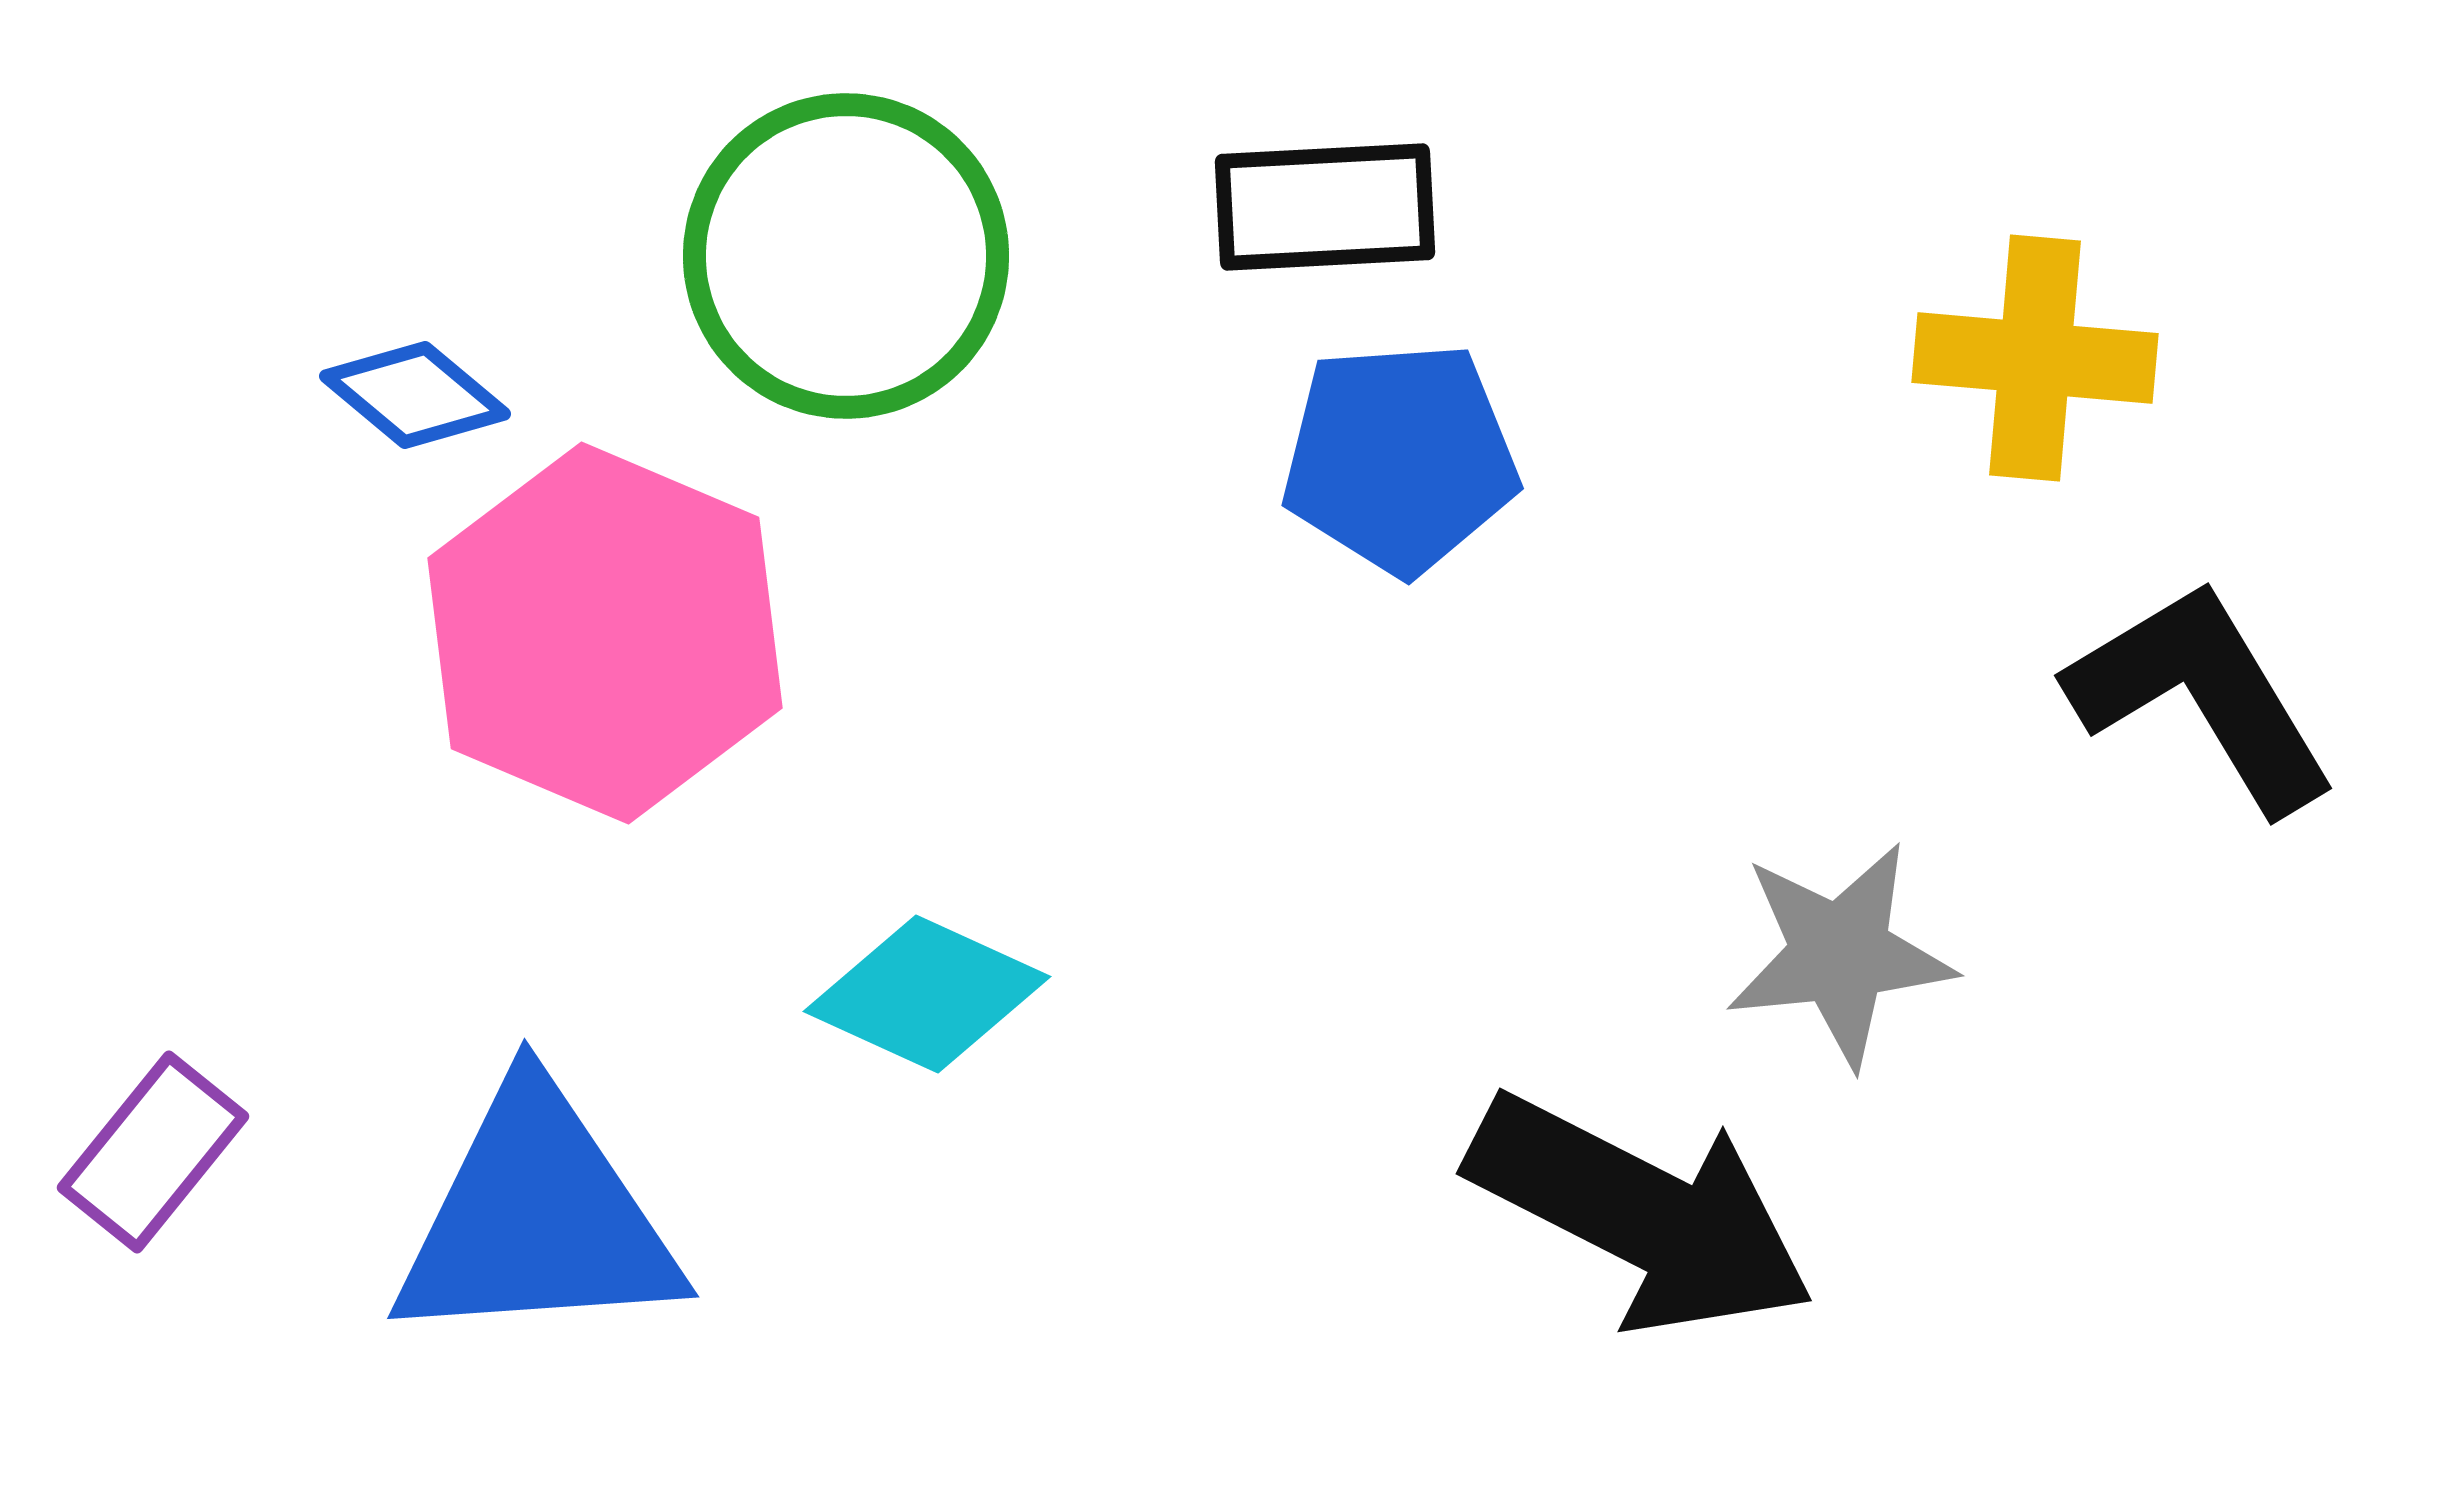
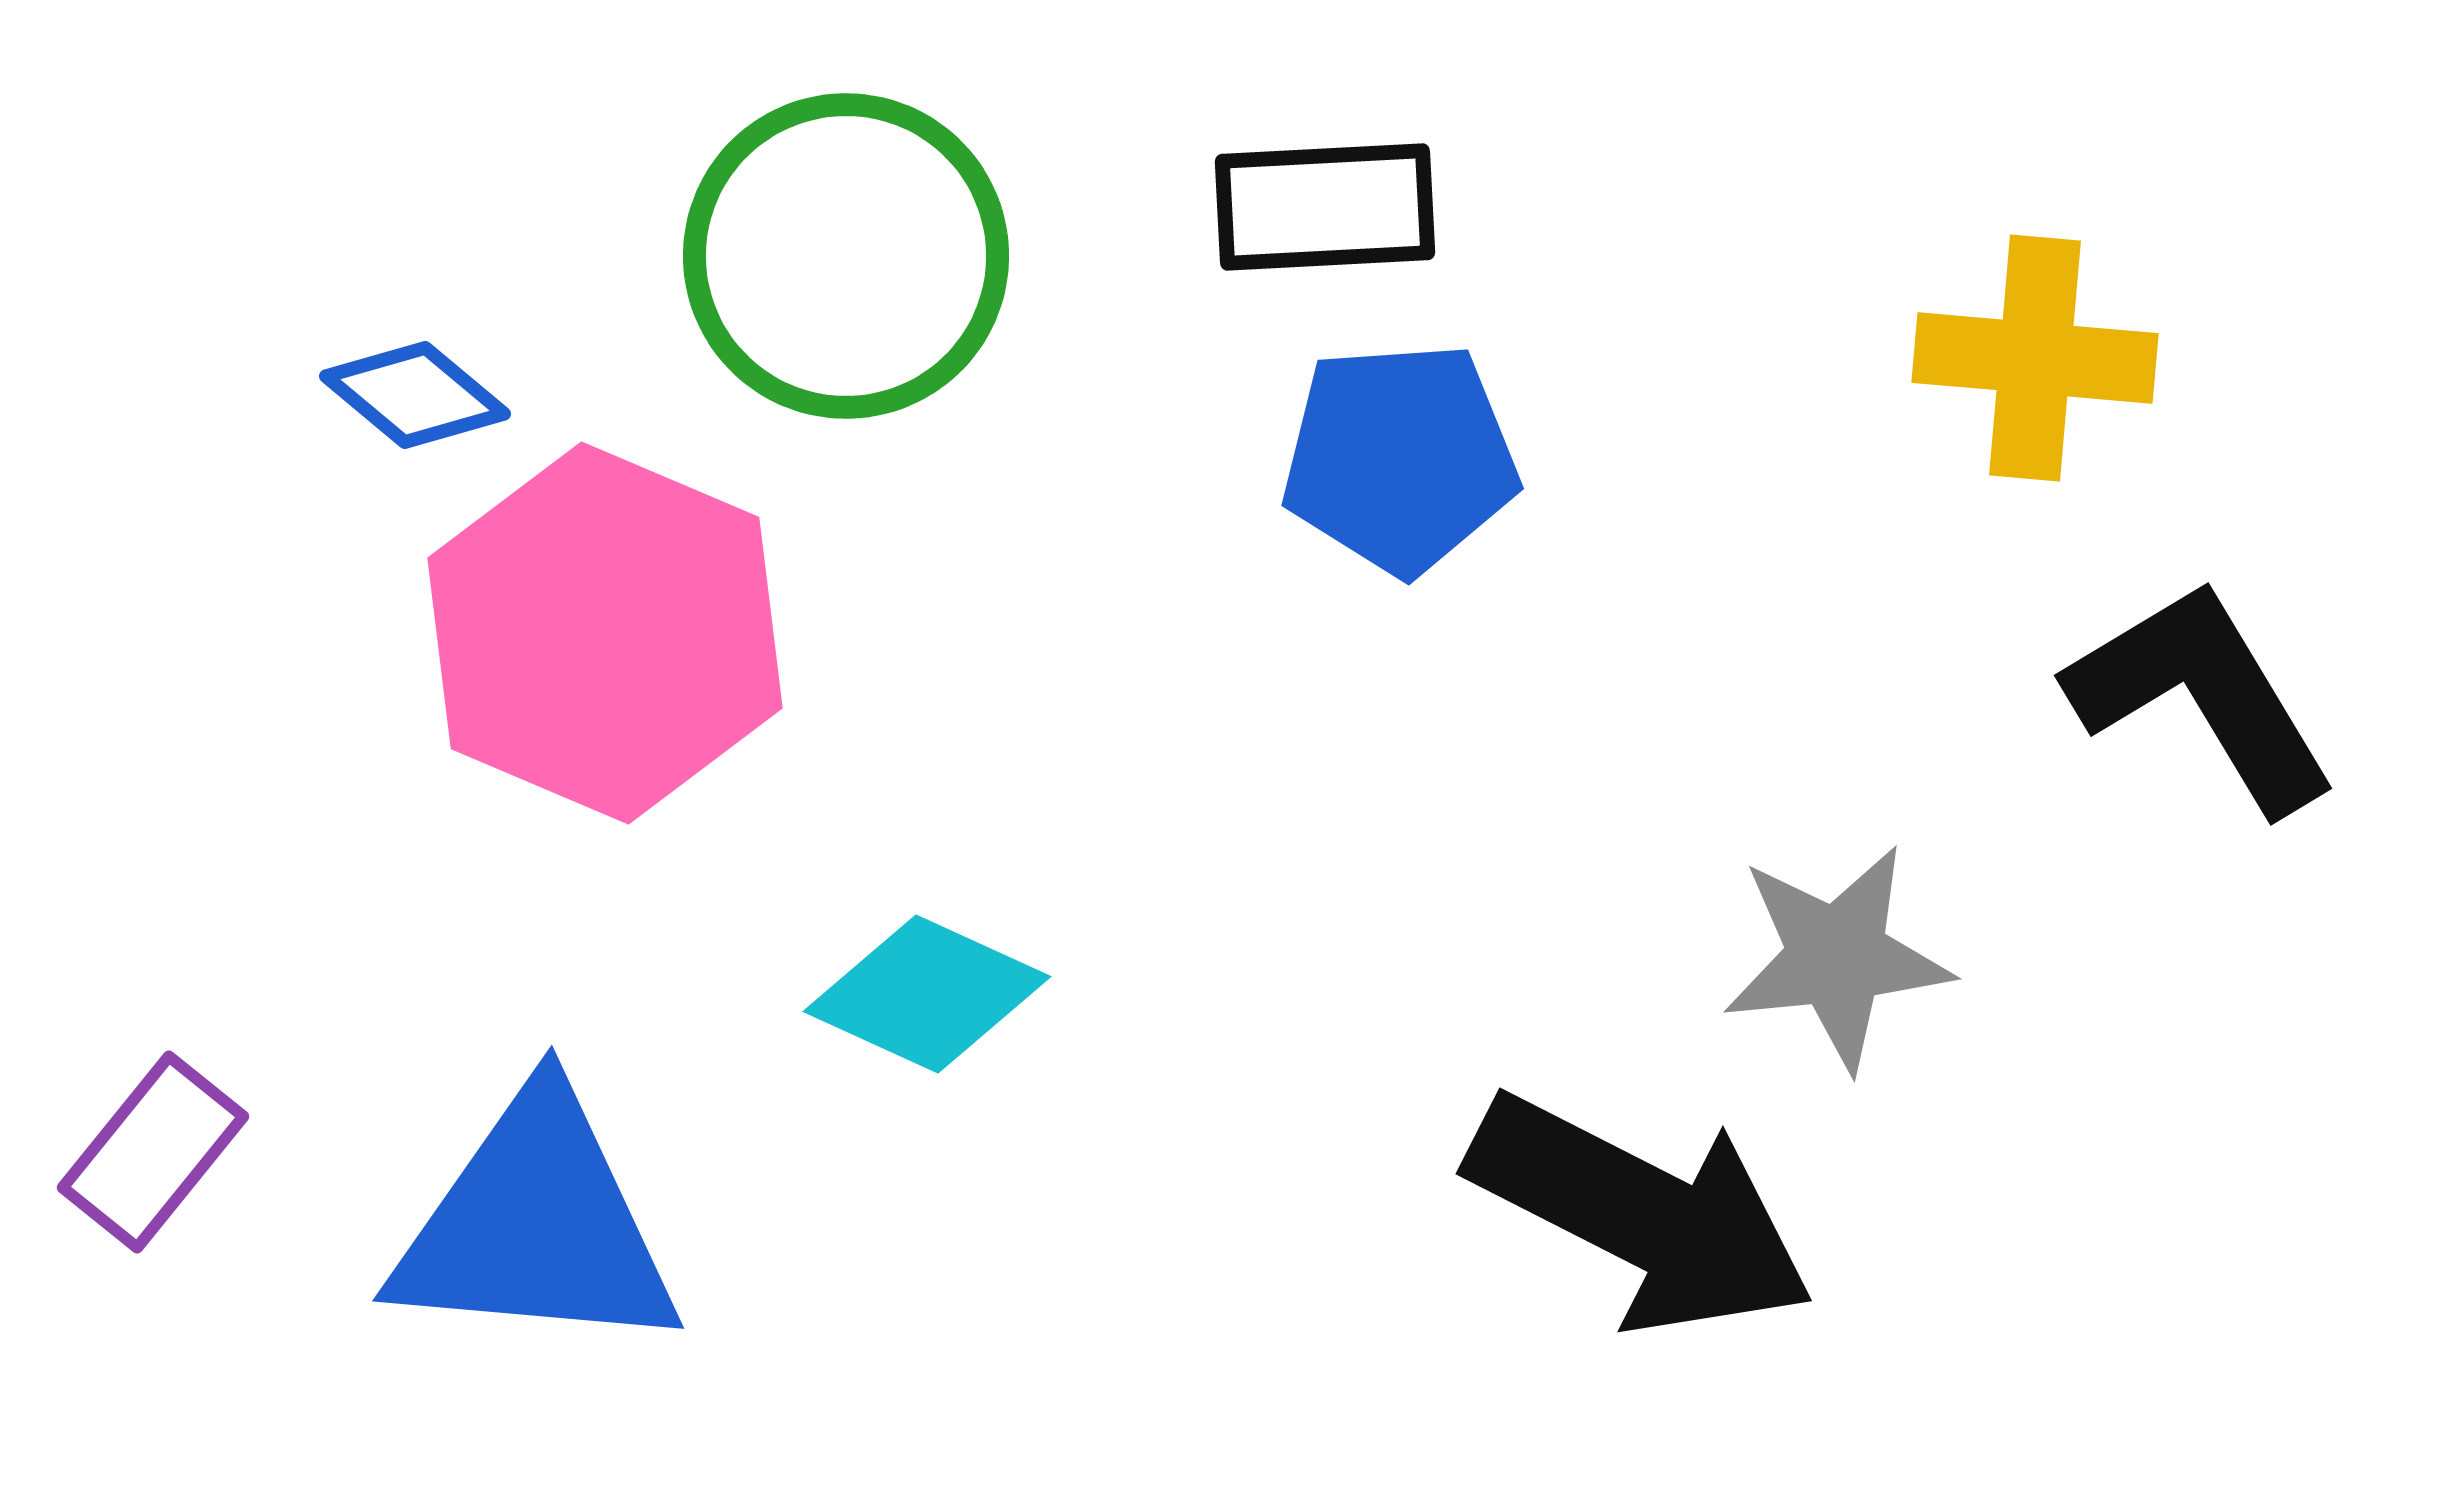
gray star: moved 3 px left, 3 px down
blue triangle: moved 1 px left, 7 px down; rotated 9 degrees clockwise
